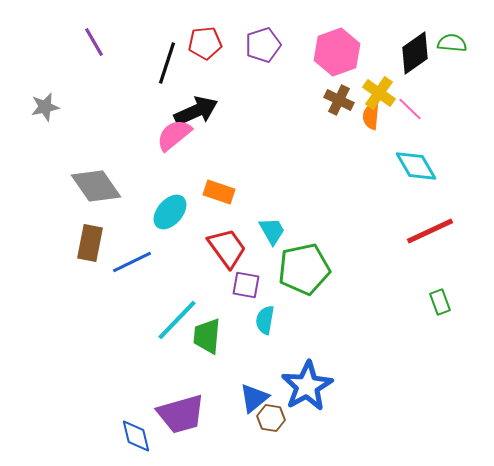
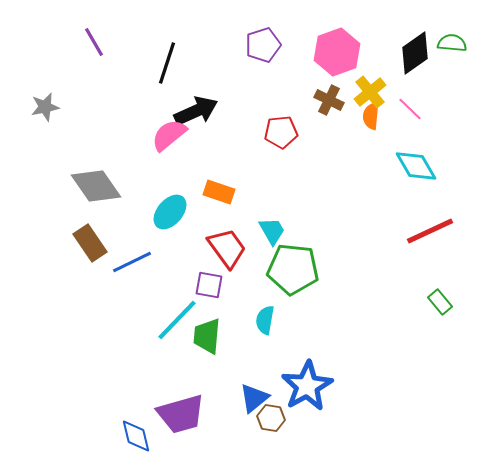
red pentagon: moved 76 px right, 89 px down
yellow cross: moved 9 px left, 1 px up; rotated 16 degrees clockwise
brown cross: moved 10 px left
pink semicircle: moved 5 px left
brown rectangle: rotated 45 degrees counterclockwise
green pentagon: moved 11 px left; rotated 18 degrees clockwise
purple square: moved 37 px left
green rectangle: rotated 20 degrees counterclockwise
